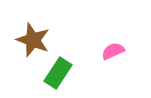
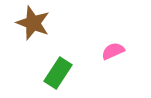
brown star: moved 17 px up
